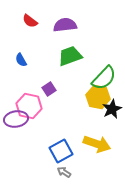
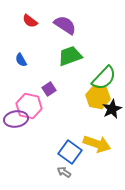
purple semicircle: rotated 40 degrees clockwise
blue square: moved 9 px right, 1 px down; rotated 25 degrees counterclockwise
